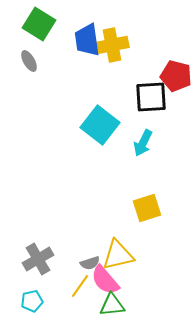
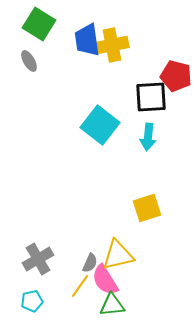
cyan arrow: moved 5 px right, 6 px up; rotated 20 degrees counterclockwise
gray semicircle: rotated 48 degrees counterclockwise
pink semicircle: rotated 8 degrees clockwise
